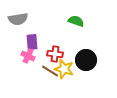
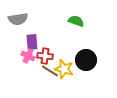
red cross: moved 10 px left, 2 px down
